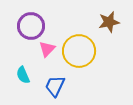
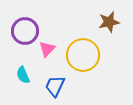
purple circle: moved 6 px left, 5 px down
yellow circle: moved 4 px right, 4 px down
